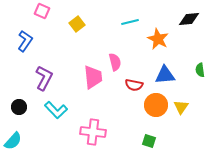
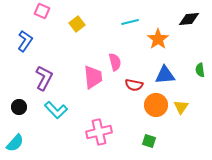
orange star: rotated 10 degrees clockwise
pink cross: moved 6 px right; rotated 20 degrees counterclockwise
cyan semicircle: moved 2 px right, 2 px down
